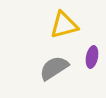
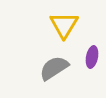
yellow triangle: rotated 44 degrees counterclockwise
